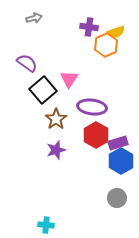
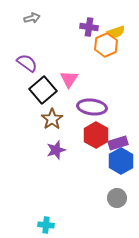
gray arrow: moved 2 px left
brown star: moved 4 px left
